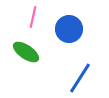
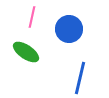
pink line: moved 1 px left
blue line: rotated 20 degrees counterclockwise
